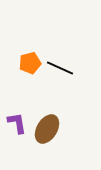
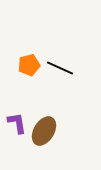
orange pentagon: moved 1 px left, 2 px down
brown ellipse: moved 3 px left, 2 px down
